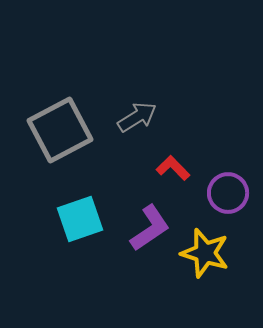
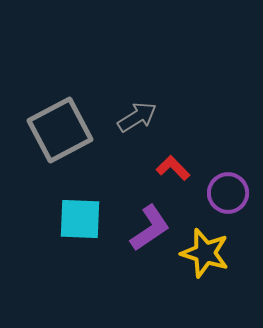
cyan square: rotated 21 degrees clockwise
